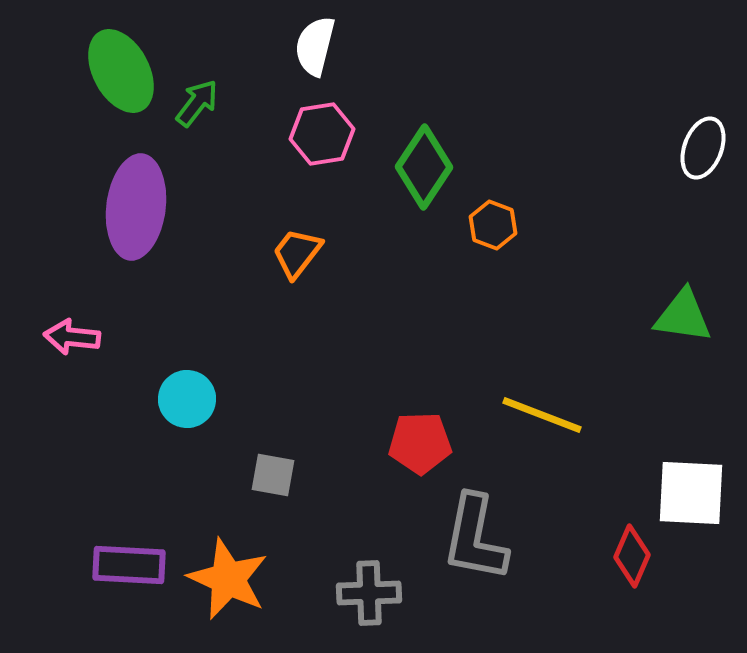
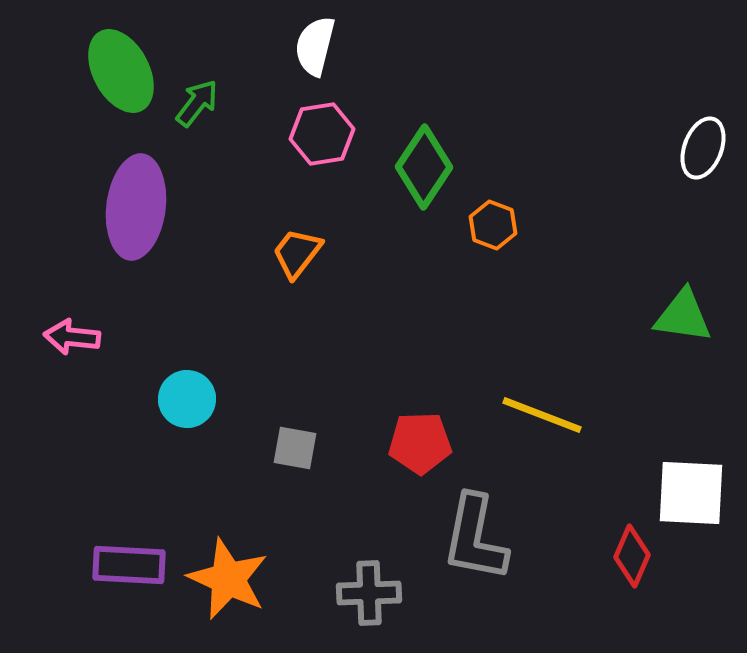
gray square: moved 22 px right, 27 px up
